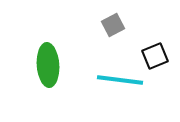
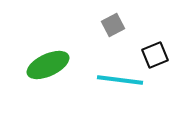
black square: moved 1 px up
green ellipse: rotated 69 degrees clockwise
